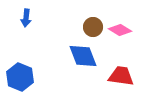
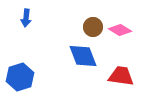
blue hexagon: rotated 20 degrees clockwise
